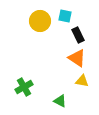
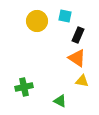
yellow circle: moved 3 px left
black rectangle: rotated 49 degrees clockwise
green cross: rotated 18 degrees clockwise
